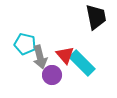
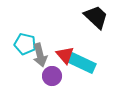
black trapezoid: rotated 36 degrees counterclockwise
gray arrow: moved 2 px up
cyan rectangle: rotated 20 degrees counterclockwise
purple circle: moved 1 px down
